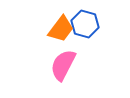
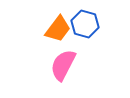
orange trapezoid: moved 3 px left
